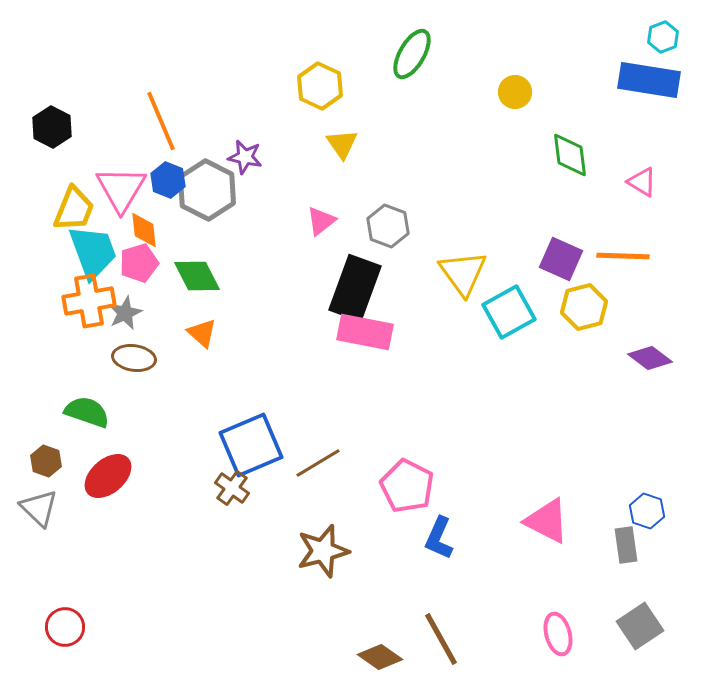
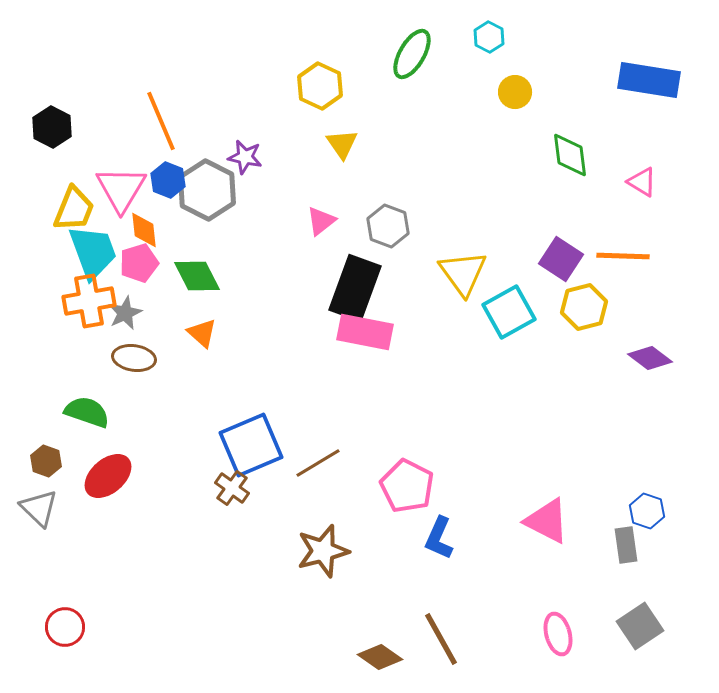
cyan hexagon at (663, 37): moved 174 px left; rotated 12 degrees counterclockwise
purple square at (561, 259): rotated 9 degrees clockwise
